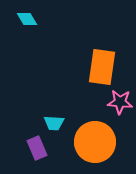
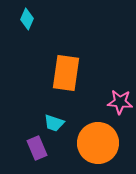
cyan diamond: rotated 55 degrees clockwise
orange rectangle: moved 36 px left, 6 px down
cyan trapezoid: rotated 15 degrees clockwise
orange circle: moved 3 px right, 1 px down
